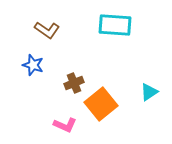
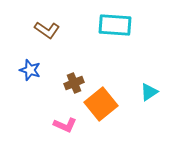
blue star: moved 3 px left, 5 px down
